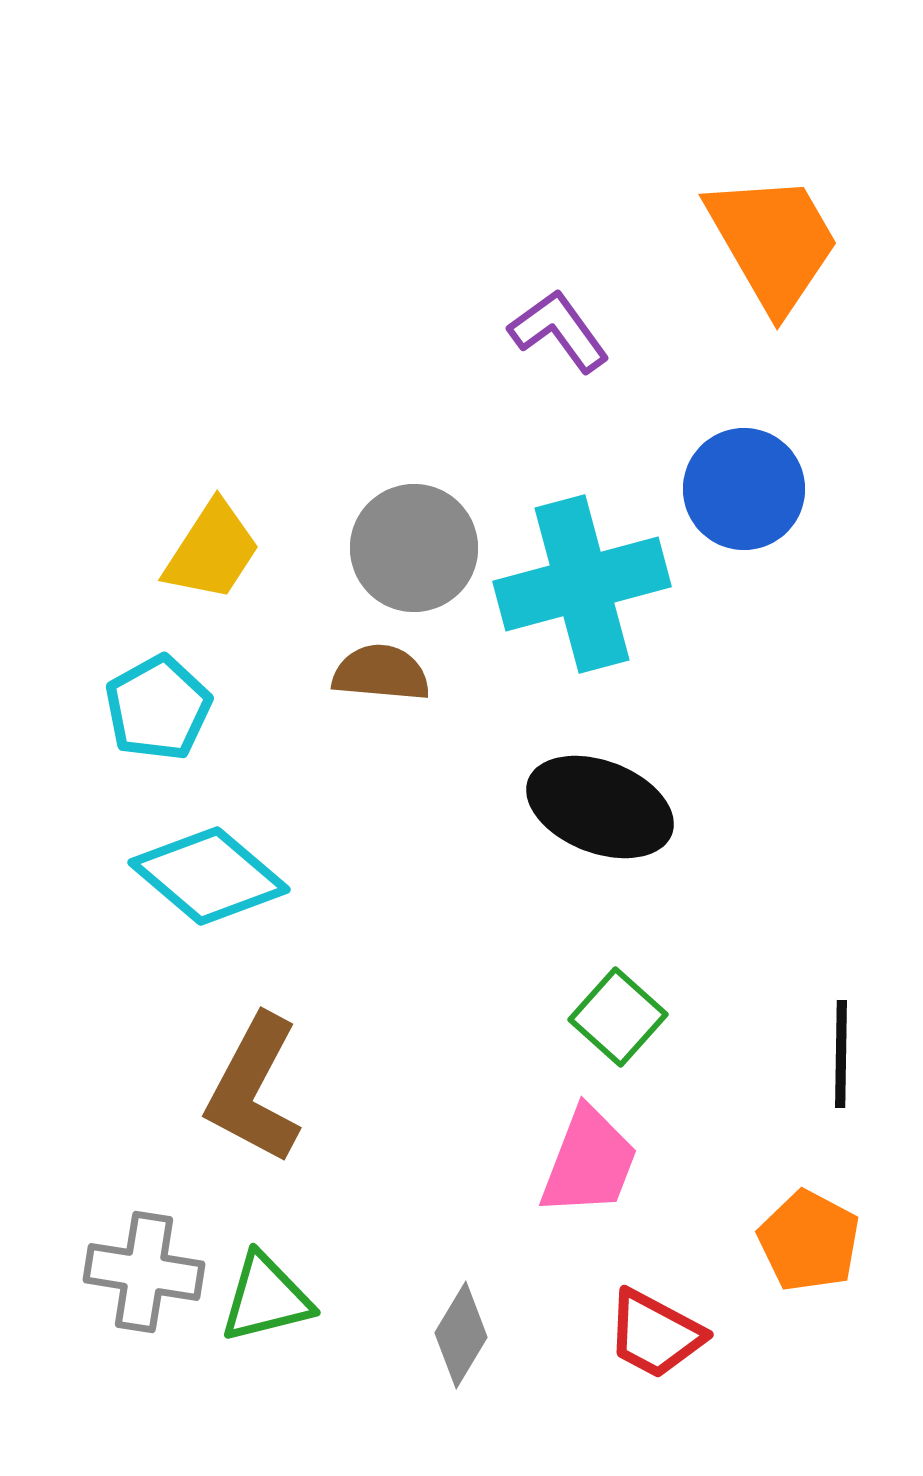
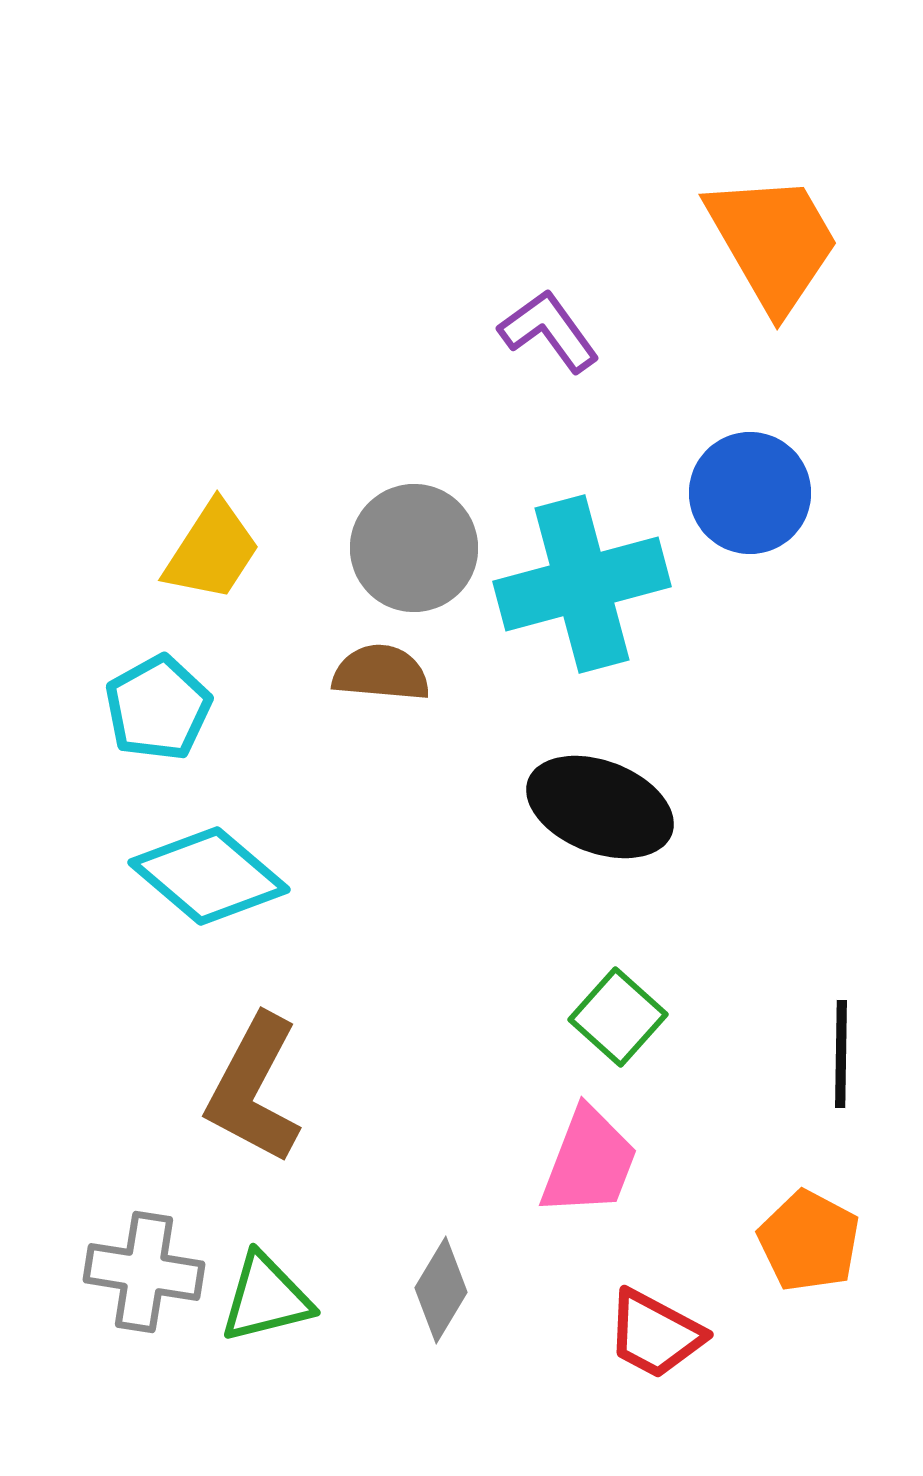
purple L-shape: moved 10 px left
blue circle: moved 6 px right, 4 px down
gray diamond: moved 20 px left, 45 px up
